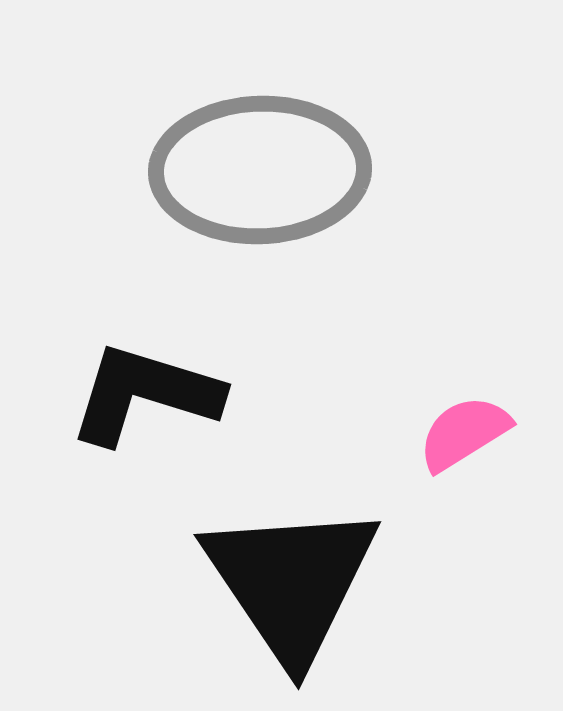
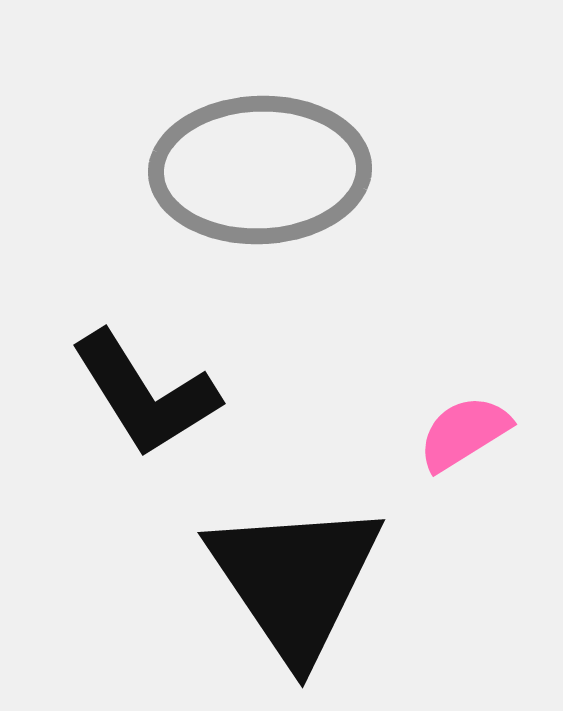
black L-shape: rotated 139 degrees counterclockwise
black triangle: moved 4 px right, 2 px up
